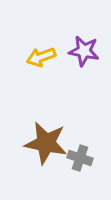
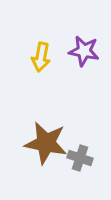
yellow arrow: rotated 60 degrees counterclockwise
